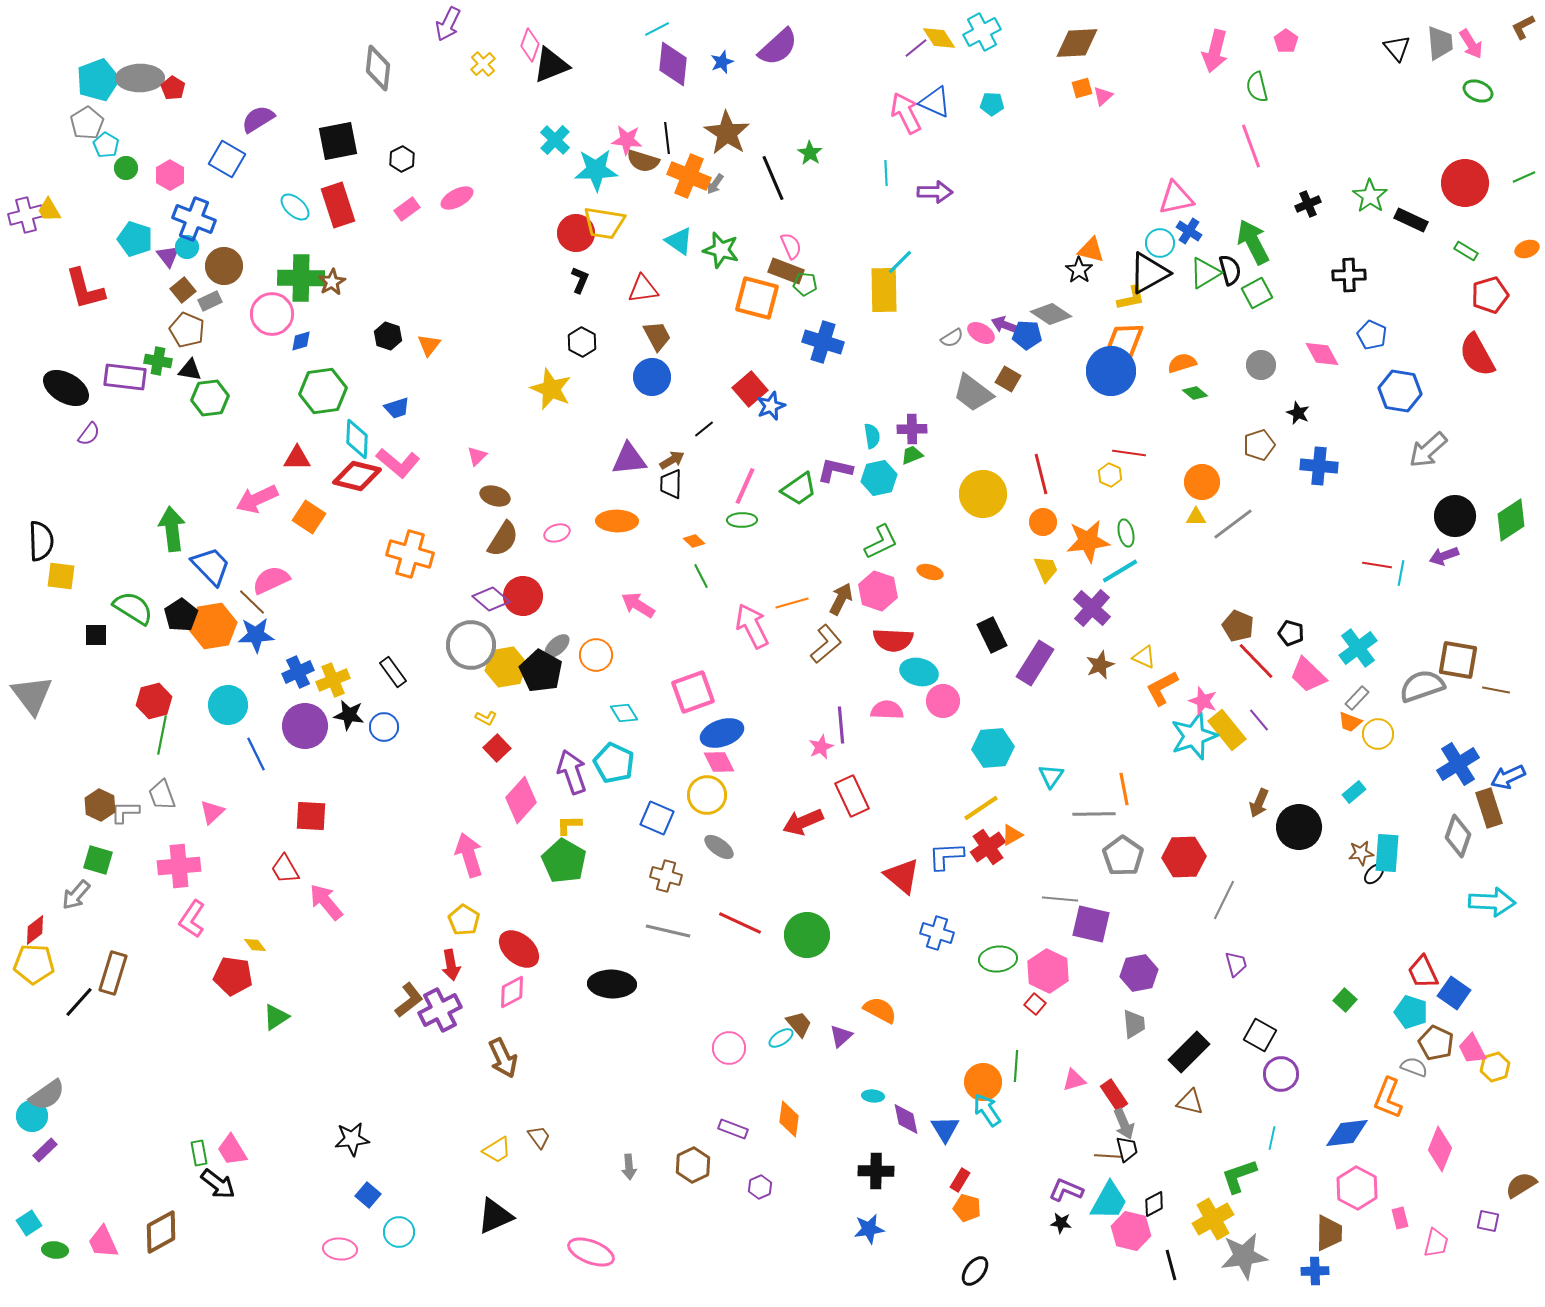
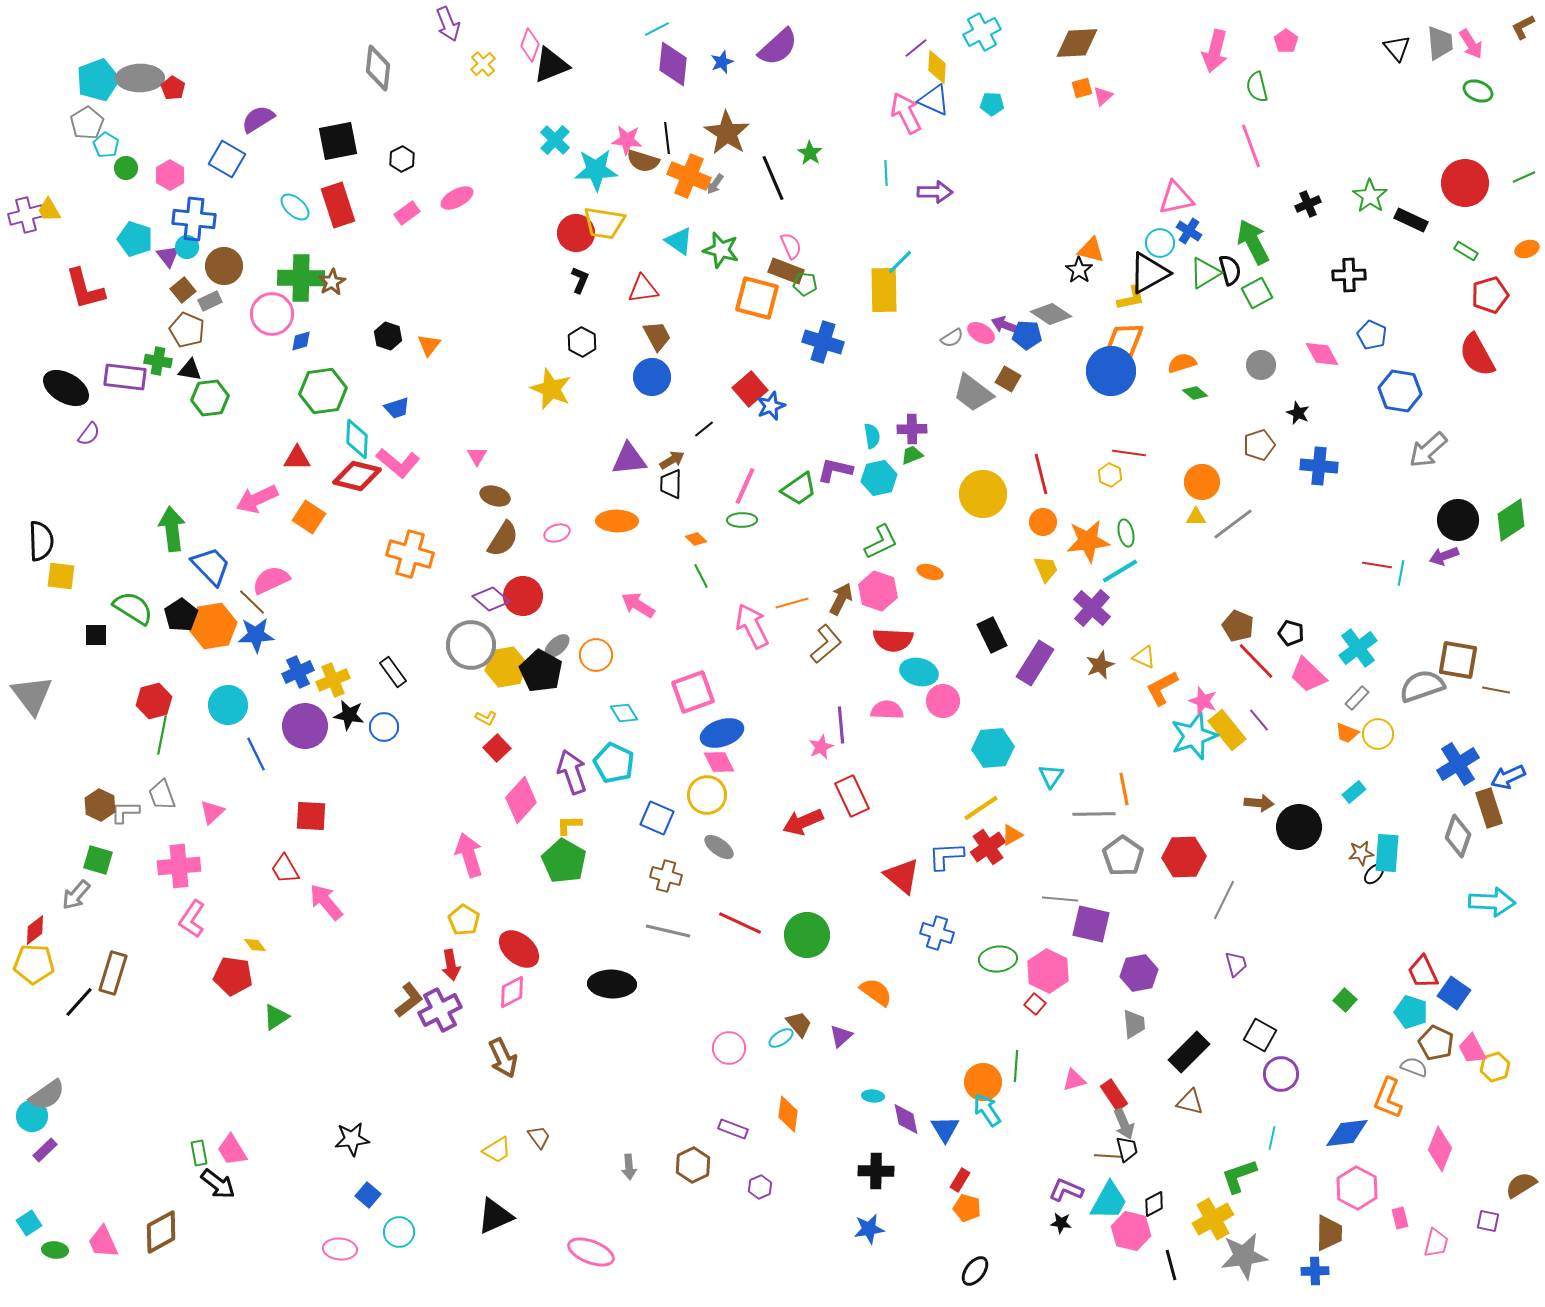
purple arrow at (448, 24): rotated 48 degrees counterclockwise
yellow diamond at (939, 38): moved 2 px left, 29 px down; rotated 36 degrees clockwise
blue triangle at (935, 102): moved 1 px left, 2 px up
pink rectangle at (407, 209): moved 4 px down
blue cross at (194, 219): rotated 15 degrees counterclockwise
pink triangle at (477, 456): rotated 15 degrees counterclockwise
black circle at (1455, 516): moved 3 px right, 4 px down
orange diamond at (694, 541): moved 2 px right, 2 px up
orange trapezoid at (1350, 722): moved 3 px left, 11 px down
brown arrow at (1259, 803): rotated 108 degrees counterclockwise
orange semicircle at (880, 1010): moved 4 px left, 18 px up; rotated 8 degrees clockwise
orange diamond at (789, 1119): moved 1 px left, 5 px up
